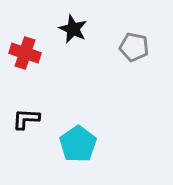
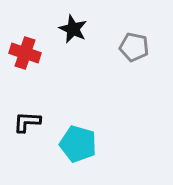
black L-shape: moved 1 px right, 3 px down
cyan pentagon: rotated 21 degrees counterclockwise
